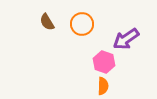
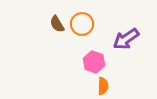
brown semicircle: moved 10 px right, 2 px down
pink hexagon: moved 10 px left
